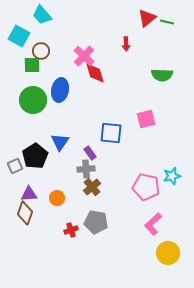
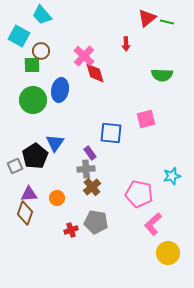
blue triangle: moved 5 px left, 1 px down
pink pentagon: moved 7 px left, 7 px down
